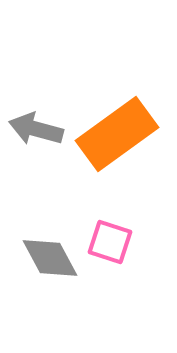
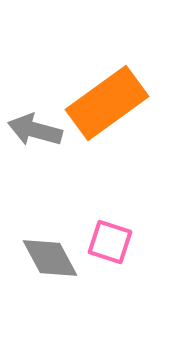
gray arrow: moved 1 px left, 1 px down
orange rectangle: moved 10 px left, 31 px up
